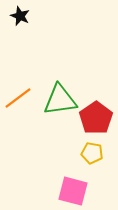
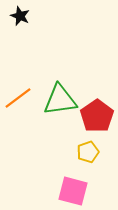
red pentagon: moved 1 px right, 2 px up
yellow pentagon: moved 4 px left, 1 px up; rotated 30 degrees counterclockwise
